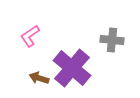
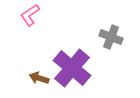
pink L-shape: moved 21 px up
gray cross: moved 1 px left, 3 px up; rotated 15 degrees clockwise
